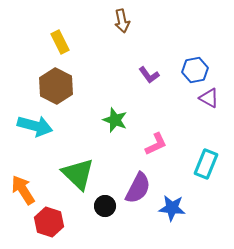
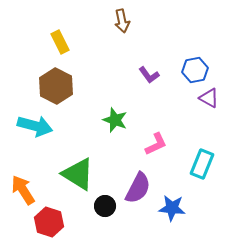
cyan rectangle: moved 4 px left
green triangle: rotated 12 degrees counterclockwise
